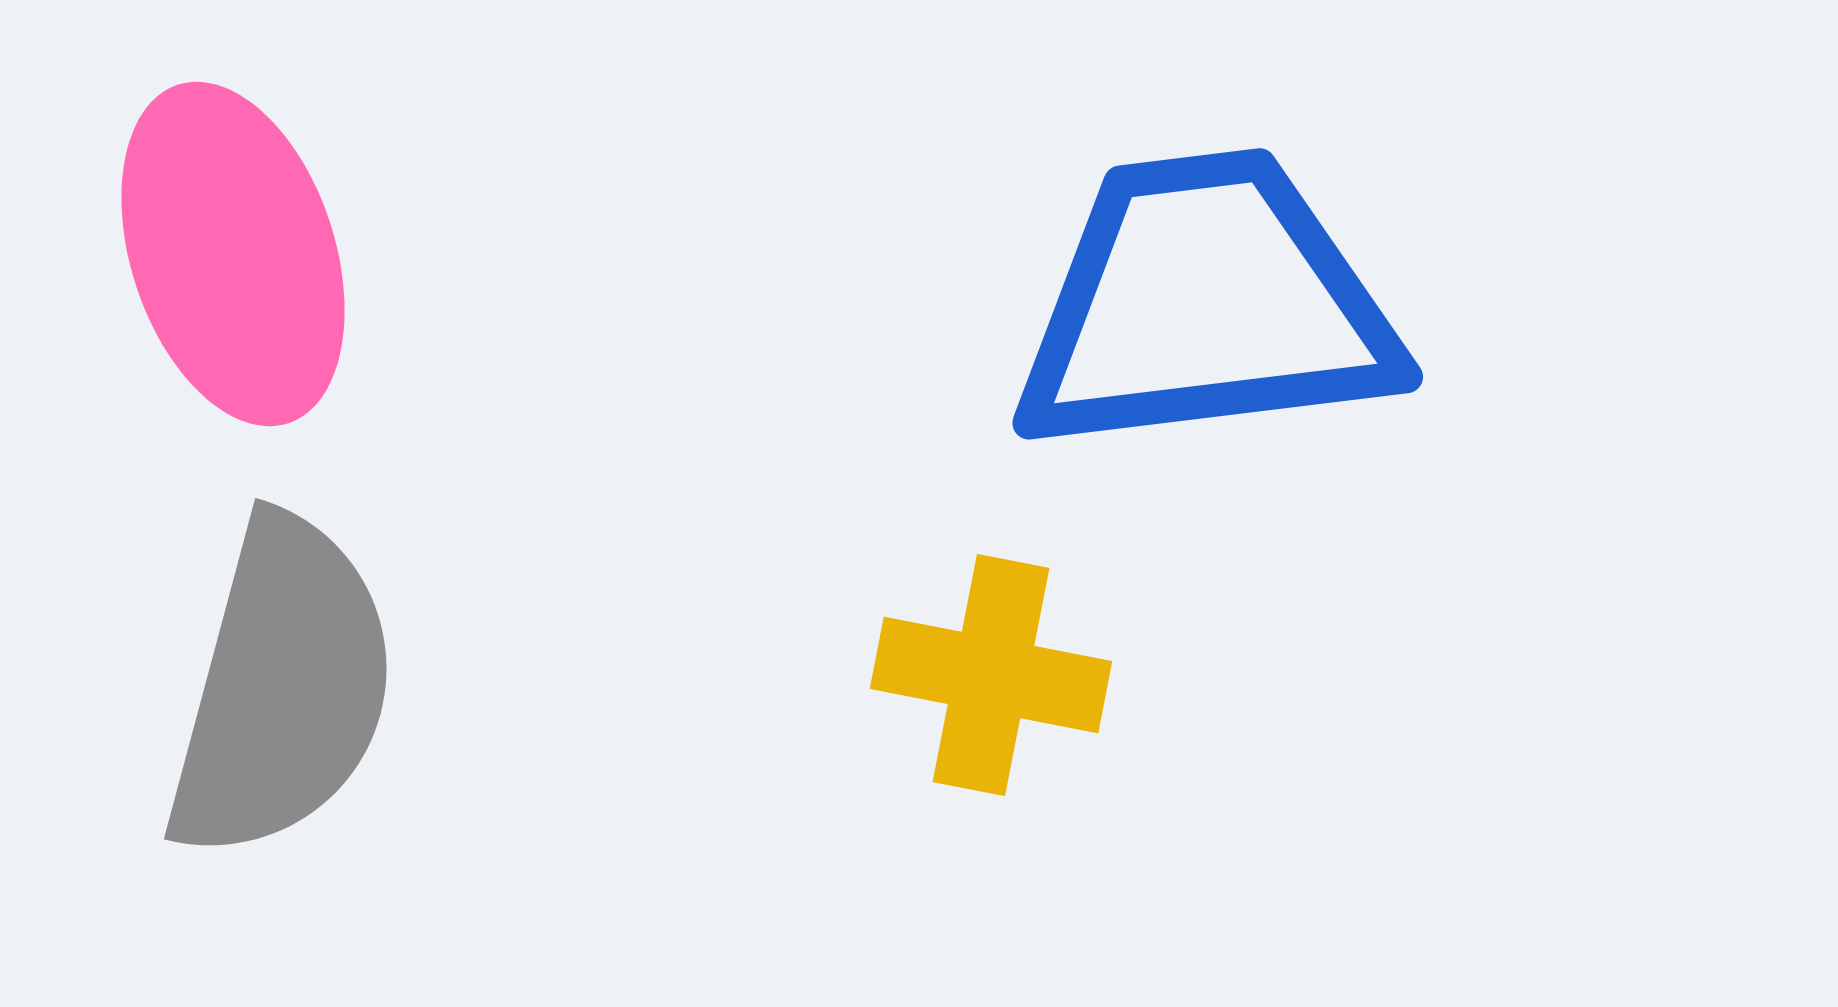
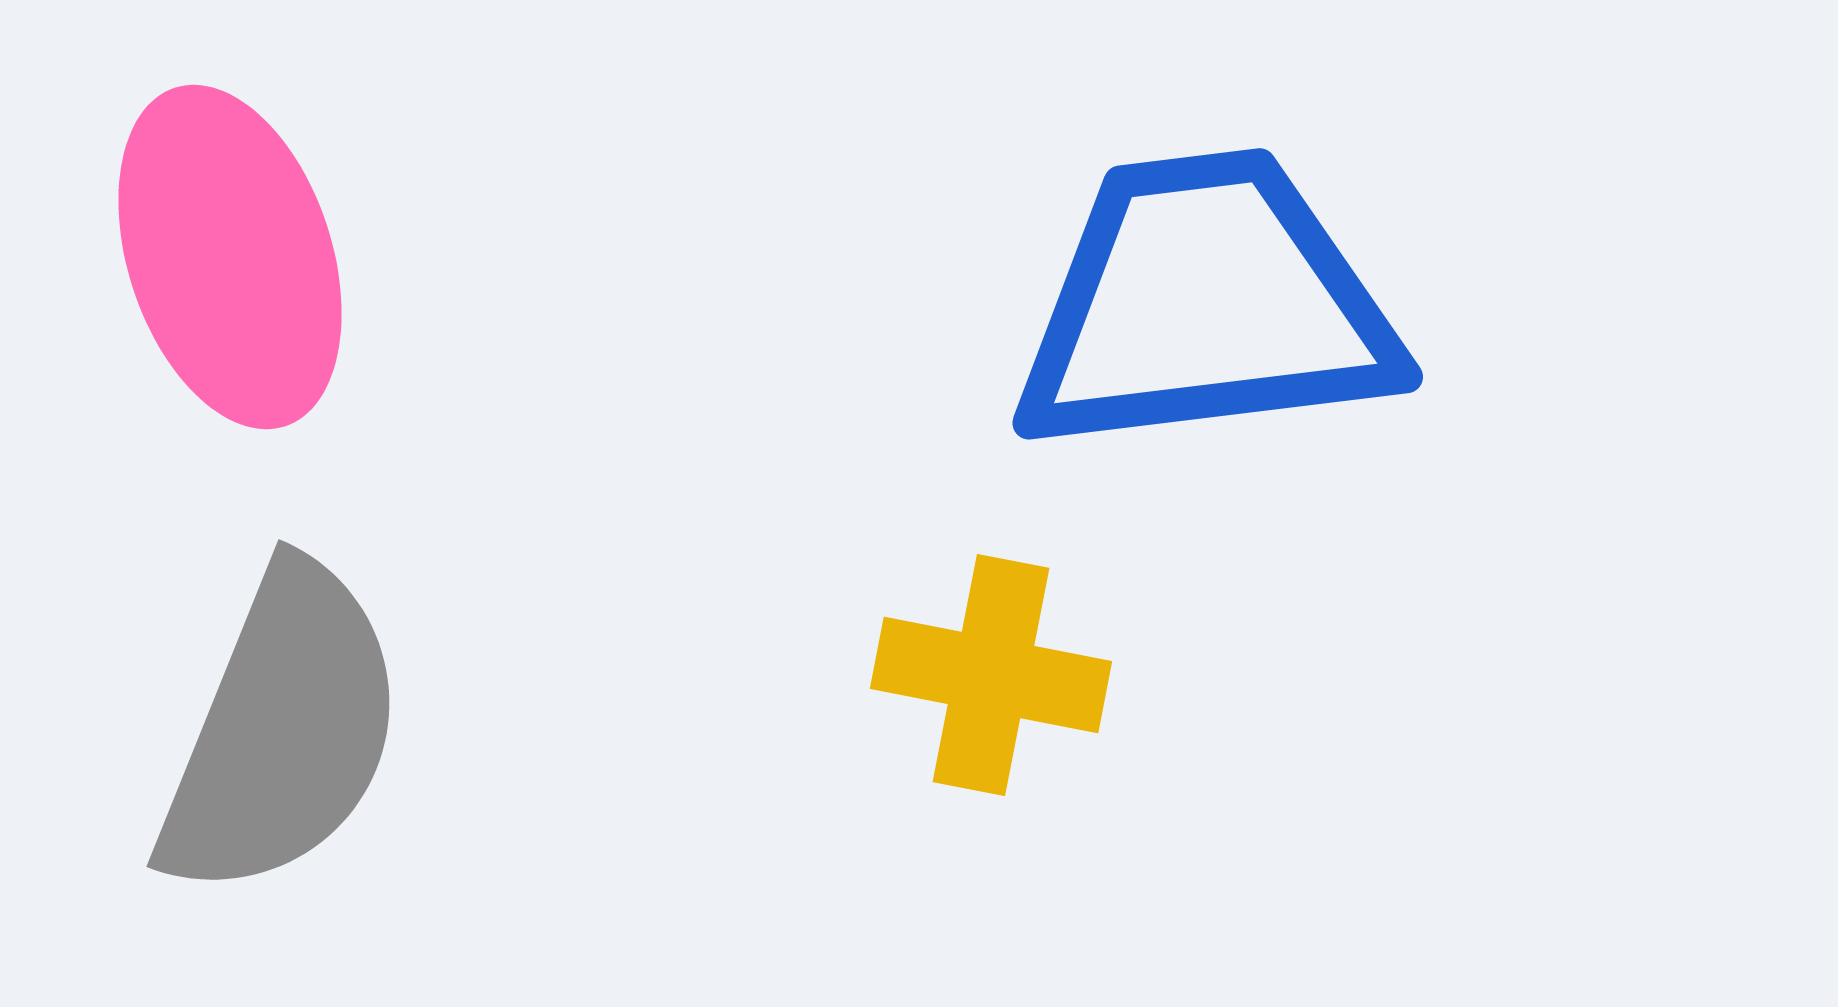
pink ellipse: moved 3 px left, 3 px down
gray semicircle: moved 43 px down; rotated 7 degrees clockwise
